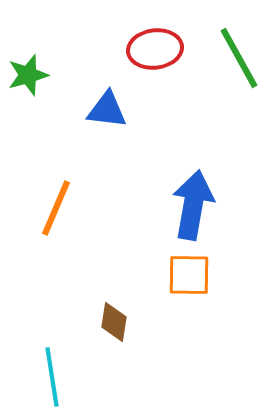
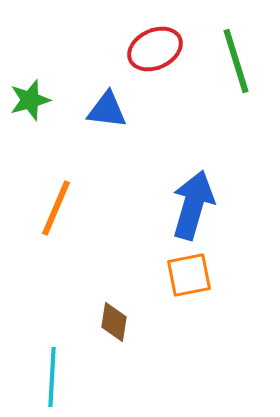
red ellipse: rotated 18 degrees counterclockwise
green line: moved 3 px left, 3 px down; rotated 12 degrees clockwise
green star: moved 2 px right, 25 px down
blue arrow: rotated 6 degrees clockwise
orange square: rotated 12 degrees counterclockwise
cyan line: rotated 12 degrees clockwise
